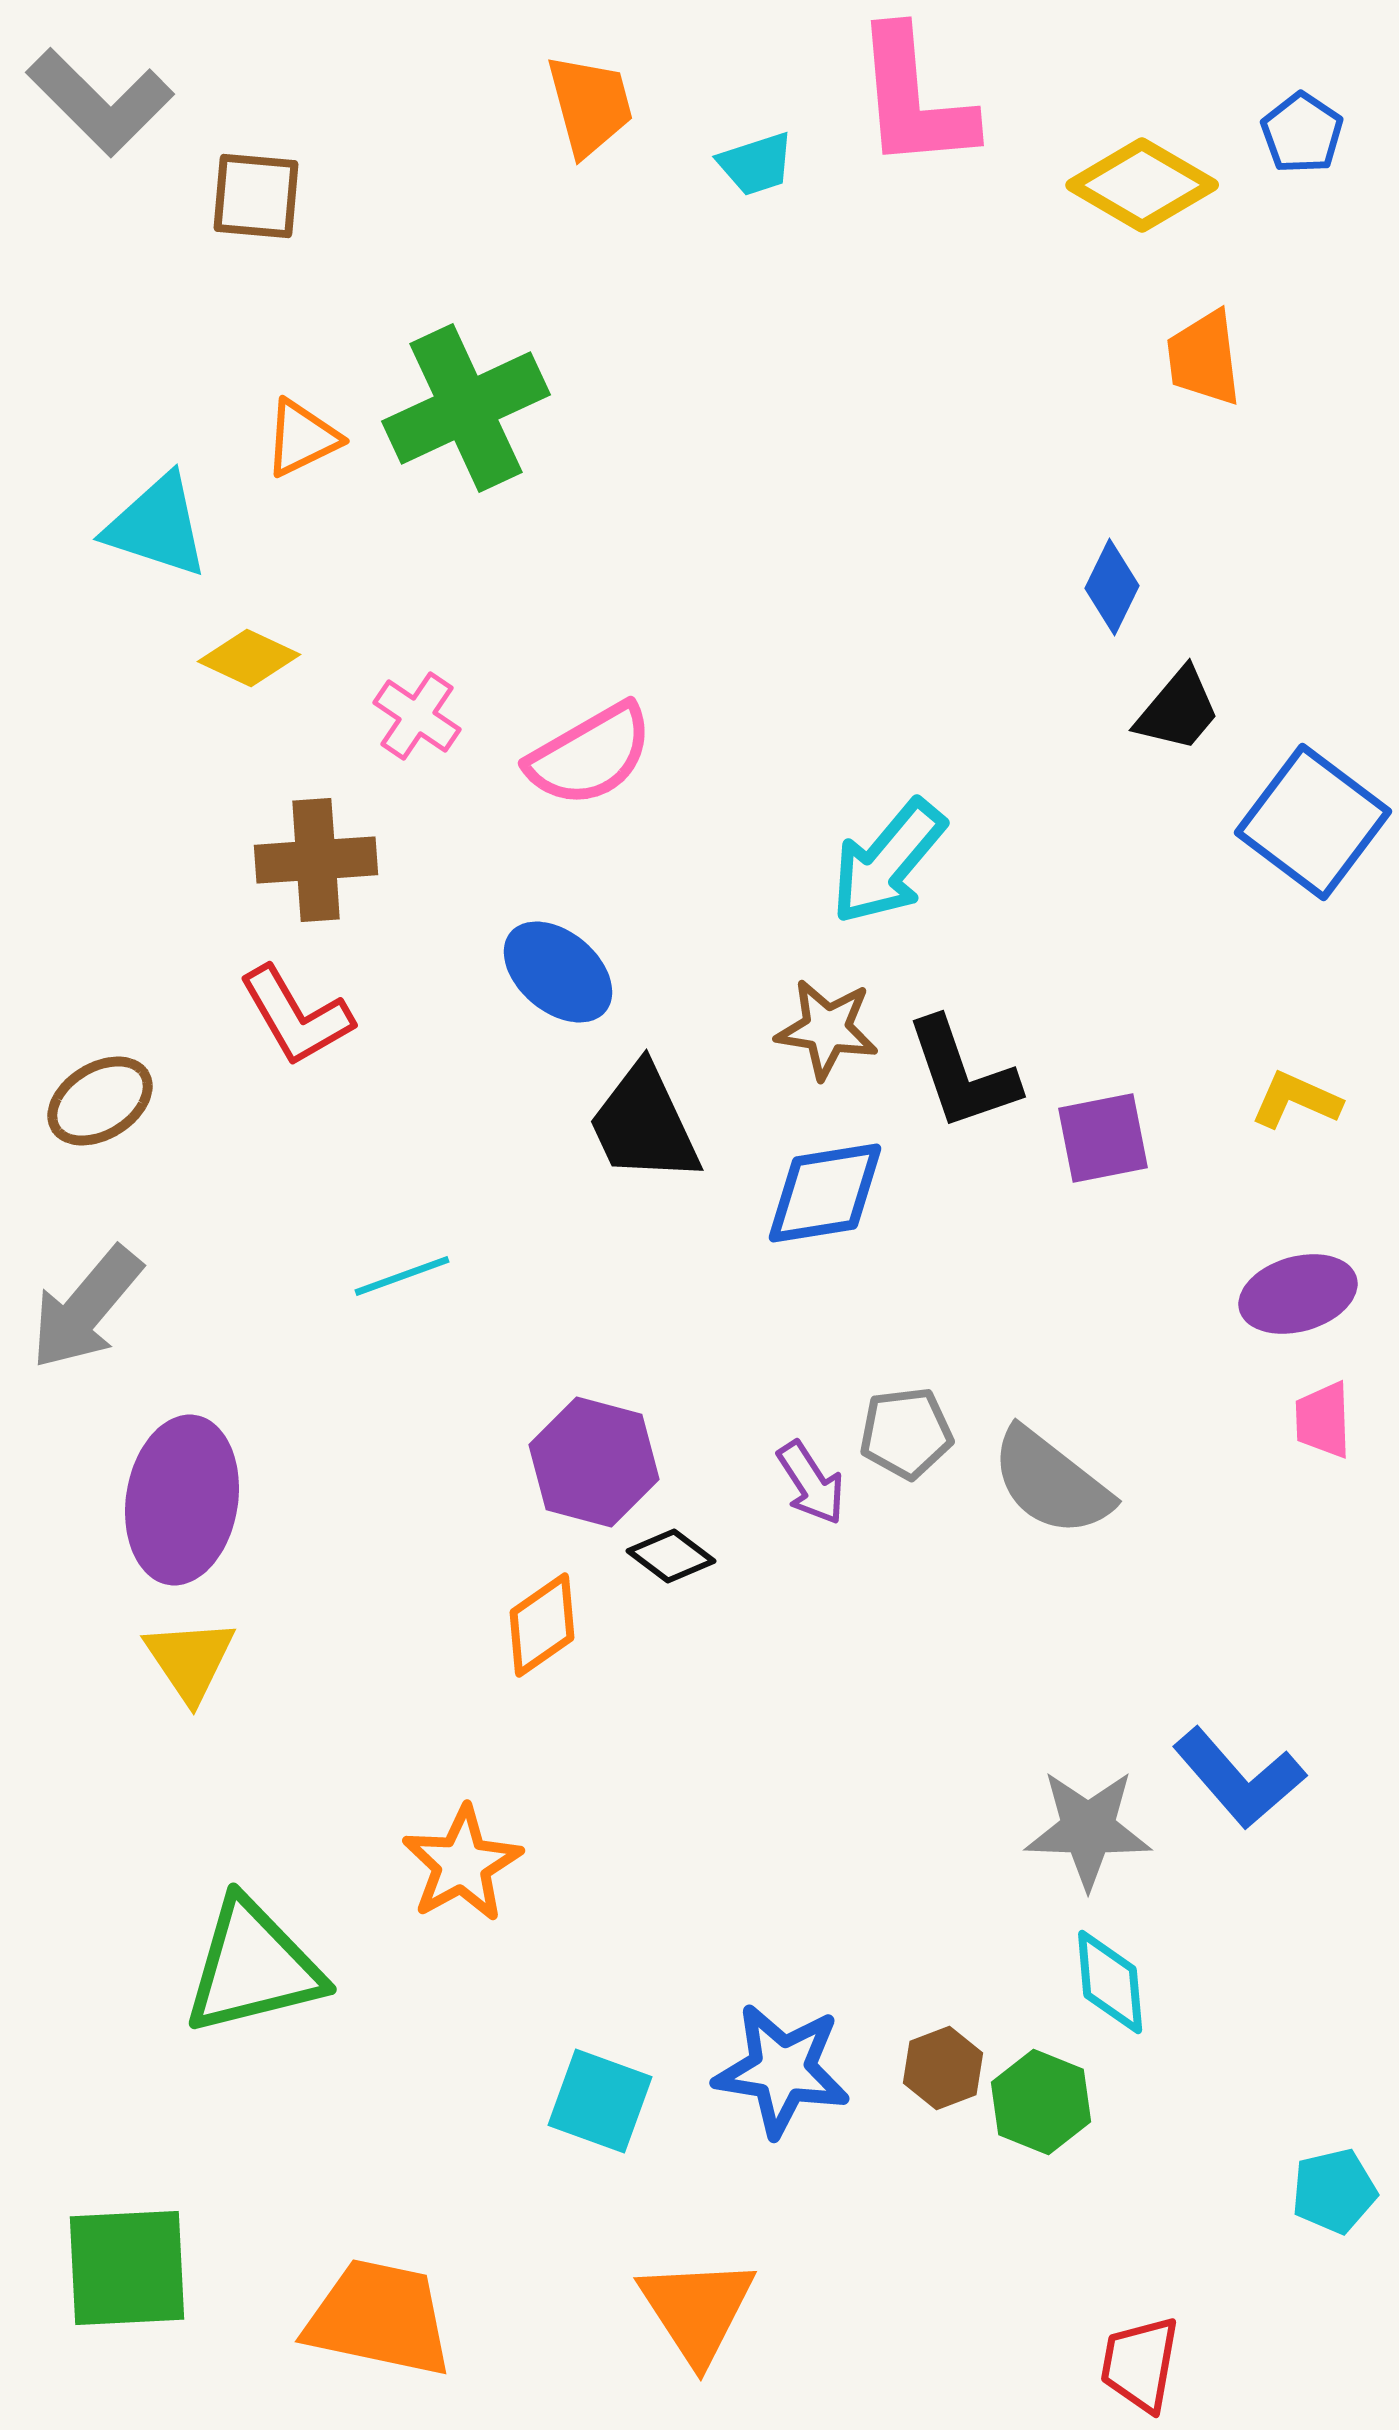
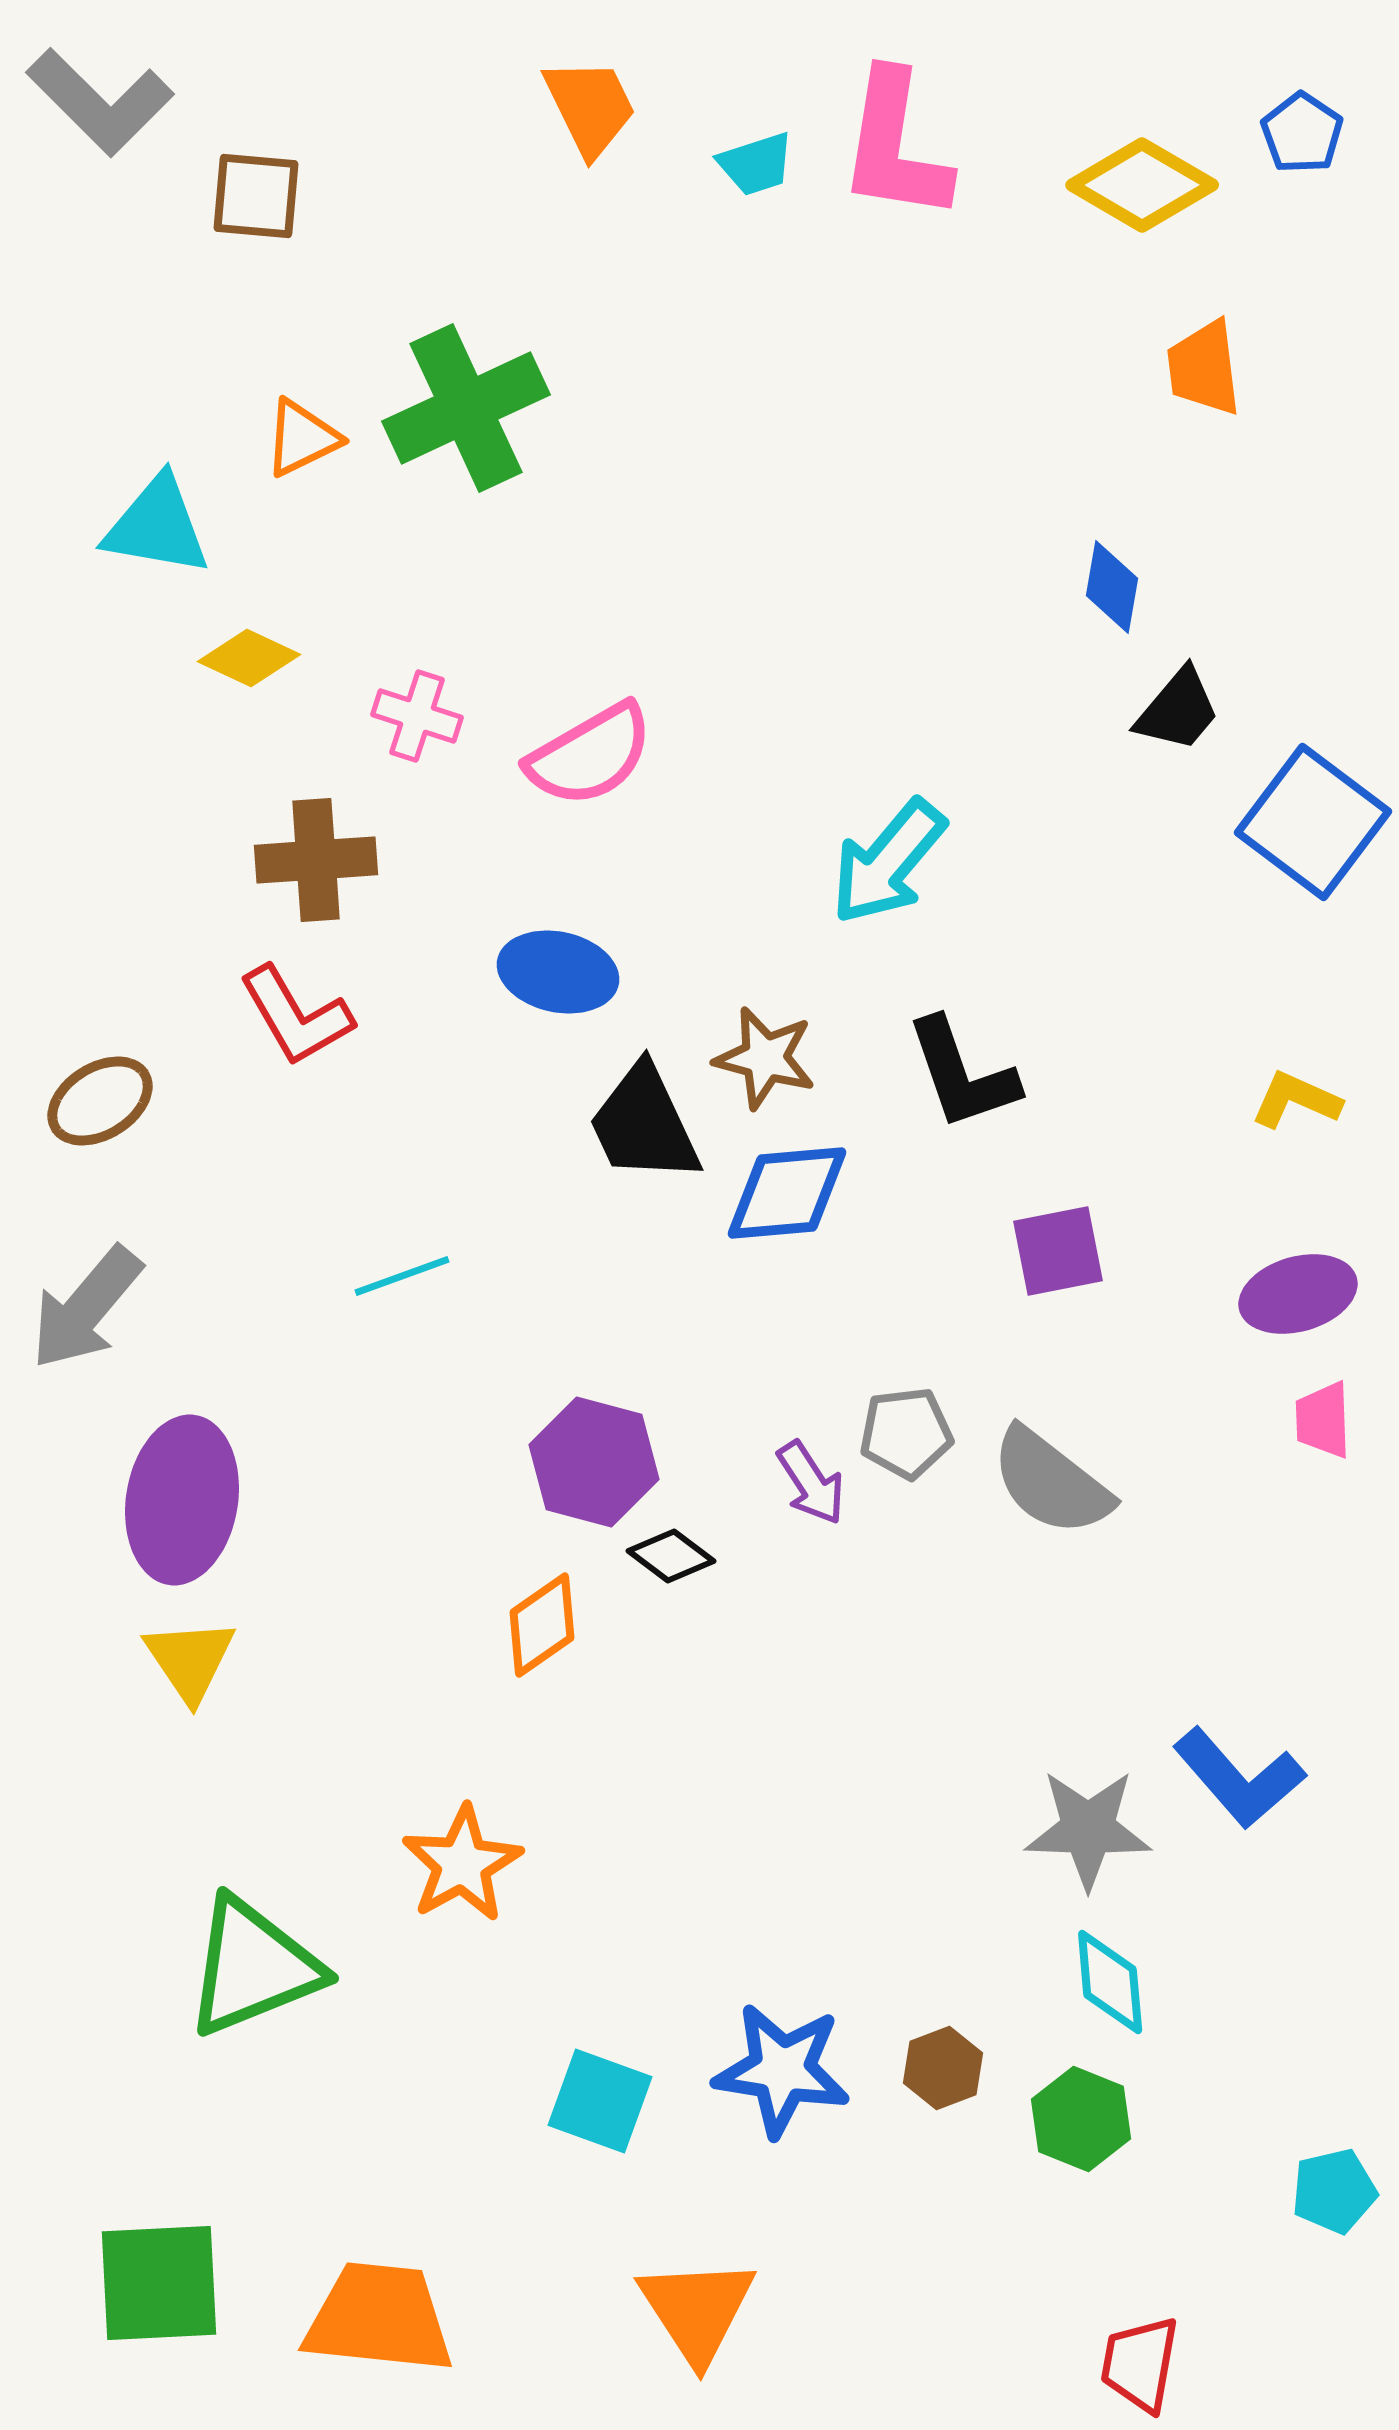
pink L-shape at (914, 99): moved 19 px left, 47 px down; rotated 14 degrees clockwise
orange trapezoid at (590, 105): moved 2 px down; rotated 11 degrees counterclockwise
orange trapezoid at (1204, 358): moved 10 px down
cyan triangle at (157, 526): rotated 8 degrees counterclockwise
blue diamond at (1112, 587): rotated 16 degrees counterclockwise
pink cross at (417, 716): rotated 16 degrees counterclockwise
blue ellipse at (558, 972): rotated 28 degrees counterclockwise
brown star at (827, 1029): moved 62 px left, 29 px down; rotated 6 degrees clockwise
purple square at (1103, 1138): moved 45 px left, 113 px down
blue diamond at (825, 1193): moved 38 px left; rotated 4 degrees clockwise
green triangle at (253, 1967): rotated 8 degrees counterclockwise
green hexagon at (1041, 2102): moved 40 px right, 17 px down
green square at (127, 2268): moved 32 px right, 15 px down
orange trapezoid at (379, 2318): rotated 6 degrees counterclockwise
